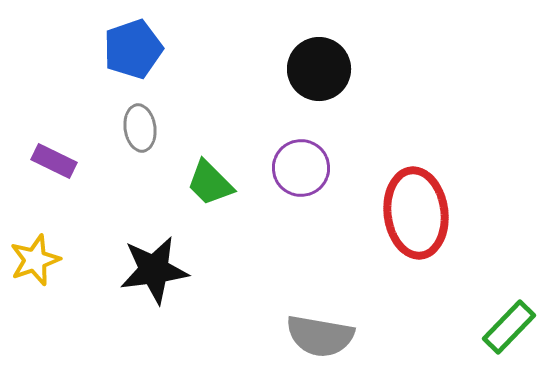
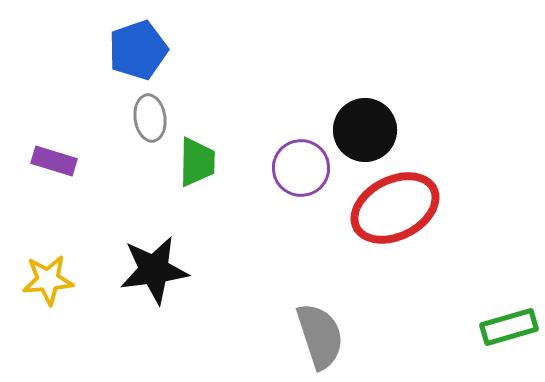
blue pentagon: moved 5 px right, 1 px down
black circle: moved 46 px right, 61 px down
gray ellipse: moved 10 px right, 10 px up
purple rectangle: rotated 9 degrees counterclockwise
green trapezoid: moved 13 px left, 21 px up; rotated 134 degrees counterclockwise
red ellipse: moved 21 px left, 5 px up; rotated 70 degrees clockwise
yellow star: moved 13 px right, 20 px down; rotated 15 degrees clockwise
green rectangle: rotated 30 degrees clockwise
gray semicircle: rotated 118 degrees counterclockwise
